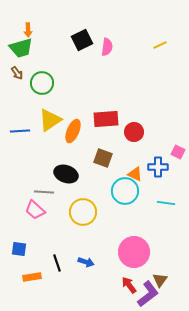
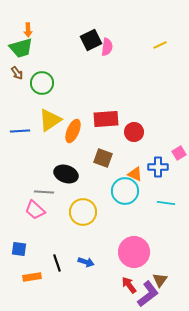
black square: moved 9 px right
pink square: moved 1 px right, 1 px down; rotated 32 degrees clockwise
